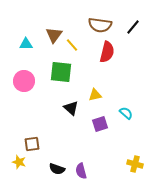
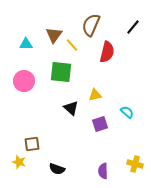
brown semicircle: moved 9 px left; rotated 105 degrees clockwise
cyan semicircle: moved 1 px right, 1 px up
purple semicircle: moved 22 px right; rotated 14 degrees clockwise
